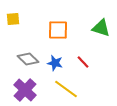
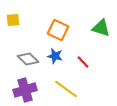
yellow square: moved 1 px down
orange square: rotated 25 degrees clockwise
blue star: moved 7 px up
purple cross: rotated 30 degrees clockwise
